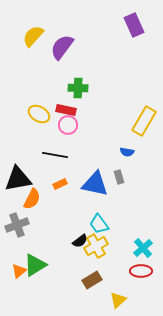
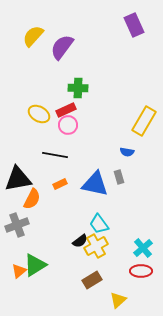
red rectangle: rotated 36 degrees counterclockwise
